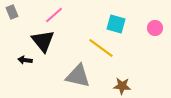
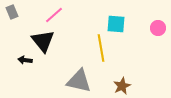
cyan square: rotated 12 degrees counterclockwise
pink circle: moved 3 px right
yellow line: rotated 44 degrees clockwise
gray triangle: moved 1 px right, 5 px down
brown star: rotated 30 degrees counterclockwise
